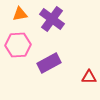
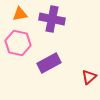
purple cross: rotated 25 degrees counterclockwise
pink hexagon: moved 2 px up; rotated 15 degrees clockwise
red triangle: rotated 42 degrees counterclockwise
